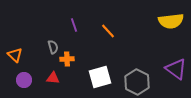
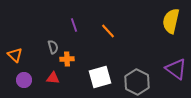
yellow semicircle: rotated 110 degrees clockwise
